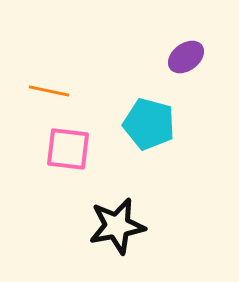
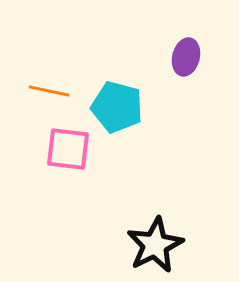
purple ellipse: rotated 39 degrees counterclockwise
cyan pentagon: moved 32 px left, 17 px up
black star: moved 38 px right, 19 px down; rotated 16 degrees counterclockwise
